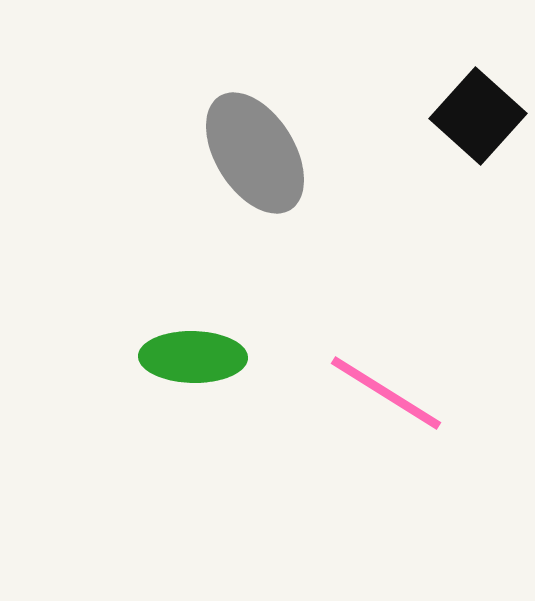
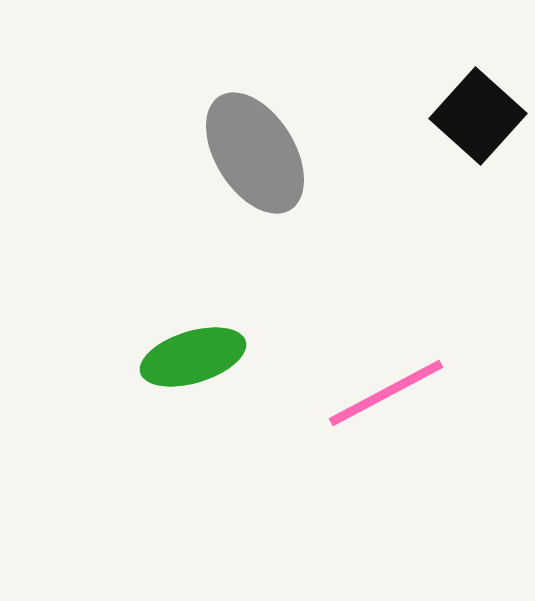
green ellipse: rotated 18 degrees counterclockwise
pink line: rotated 60 degrees counterclockwise
